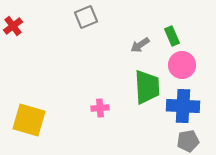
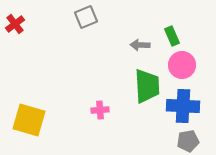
red cross: moved 2 px right, 2 px up
gray arrow: rotated 36 degrees clockwise
green trapezoid: moved 1 px up
pink cross: moved 2 px down
